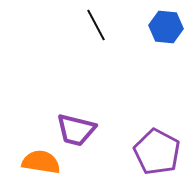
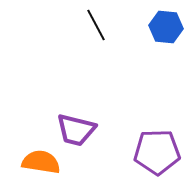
purple pentagon: rotated 30 degrees counterclockwise
